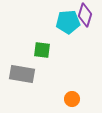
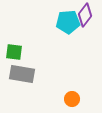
purple diamond: rotated 20 degrees clockwise
green square: moved 28 px left, 2 px down
